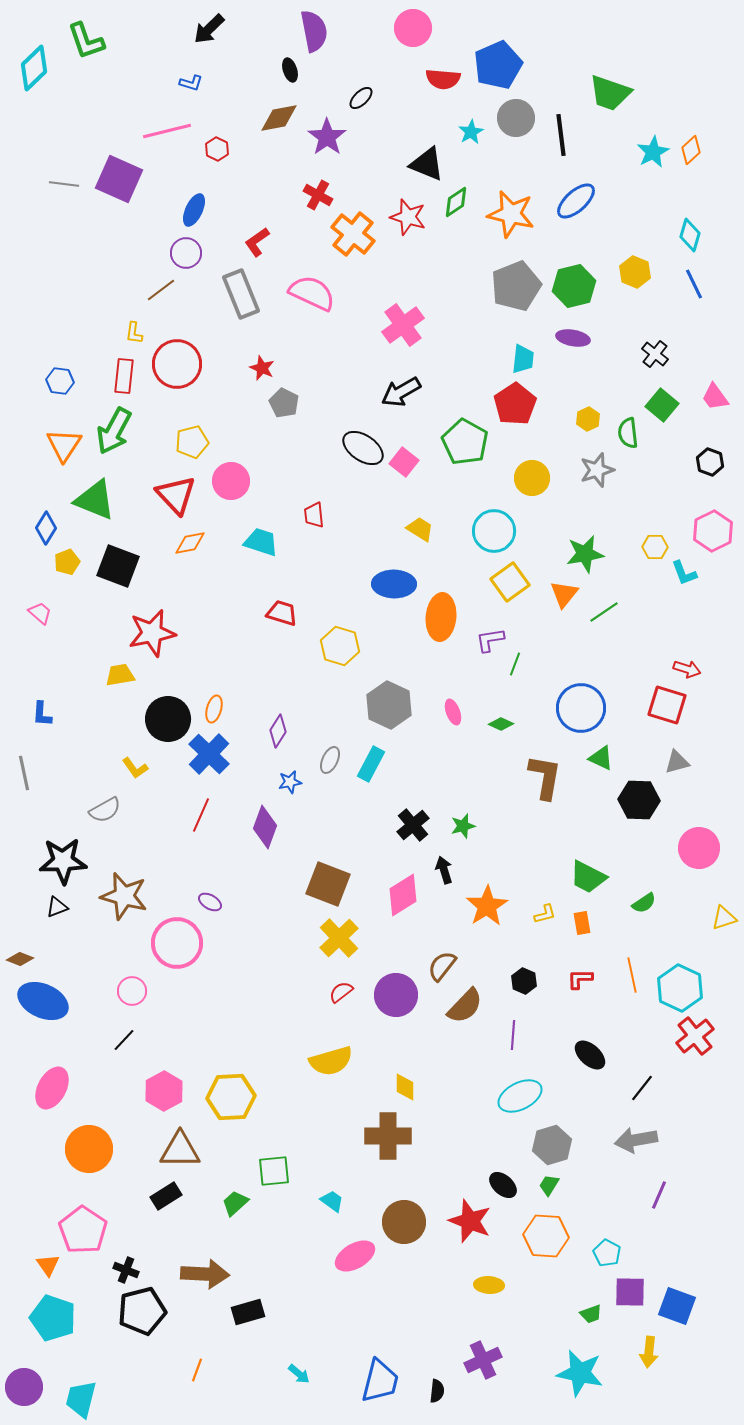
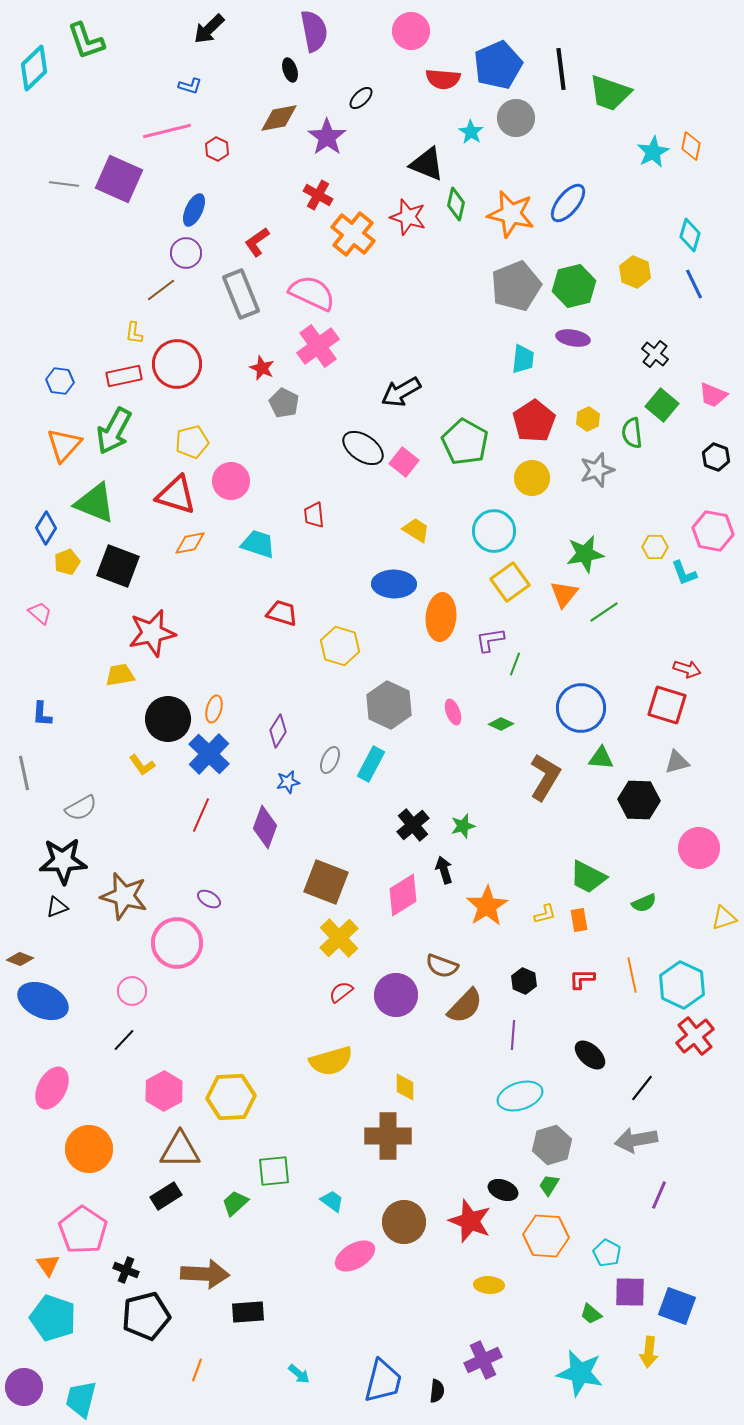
pink circle at (413, 28): moved 2 px left, 3 px down
blue L-shape at (191, 83): moved 1 px left, 3 px down
cyan star at (471, 132): rotated 10 degrees counterclockwise
black line at (561, 135): moved 66 px up
orange diamond at (691, 150): moved 4 px up; rotated 36 degrees counterclockwise
blue ellipse at (576, 201): moved 8 px left, 2 px down; rotated 9 degrees counterclockwise
green diamond at (456, 202): moved 2 px down; rotated 44 degrees counterclockwise
pink cross at (403, 325): moved 85 px left, 21 px down
red rectangle at (124, 376): rotated 72 degrees clockwise
pink trapezoid at (715, 397): moved 2 px left, 2 px up; rotated 32 degrees counterclockwise
red pentagon at (515, 404): moved 19 px right, 17 px down
green semicircle at (628, 433): moved 4 px right
orange triangle at (64, 445): rotated 9 degrees clockwise
black hexagon at (710, 462): moved 6 px right, 5 px up
red triangle at (176, 495): rotated 30 degrees counterclockwise
green triangle at (95, 500): moved 3 px down
yellow trapezoid at (420, 529): moved 4 px left, 1 px down
pink hexagon at (713, 531): rotated 24 degrees counterclockwise
cyan trapezoid at (261, 542): moved 3 px left, 2 px down
green triangle at (601, 758): rotated 20 degrees counterclockwise
yellow L-shape at (135, 768): moved 7 px right, 3 px up
brown L-shape at (545, 777): rotated 21 degrees clockwise
blue star at (290, 782): moved 2 px left
gray semicircle at (105, 810): moved 24 px left, 2 px up
brown square at (328, 884): moved 2 px left, 2 px up
purple ellipse at (210, 902): moved 1 px left, 3 px up
green semicircle at (644, 903): rotated 10 degrees clockwise
orange rectangle at (582, 923): moved 3 px left, 3 px up
brown semicircle at (442, 966): rotated 108 degrees counterclockwise
red L-shape at (580, 979): moved 2 px right
cyan hexagon at (680, 988): moved 2 px right, 3 px up
cyan ellipse at (520, 1096): rotated 9 degrees clockwise
black ellipse at (503, 1185): moved 5 px down; rotated 20 degrees counterclockwise
black pentagon at (142, 1311): moved 4 px right, 5 px down
black rectangle at (248, 1312): rotated 12 degrees clockwise
green trapezoid at (591, 1314): rotated 60 degrees clockwise
blue trapezoid at (380, 1381): moved 3 px right
